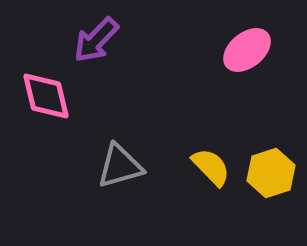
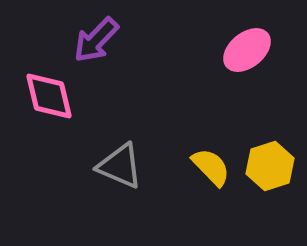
pink diamond: moved 3 px right
gray triangle: rotated 39 degrees clockwise
yellow hexagon: moved 1 px left, 7 px up
